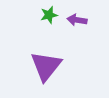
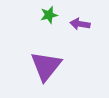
purple arrow: moved 3 px right, 4 px down
